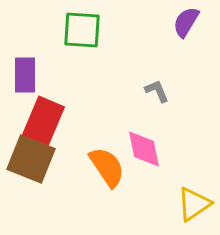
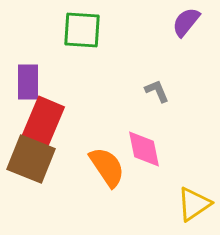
purple semicircle: rotated 8 degrees clockwise
purple rectangle: moved 3 px right, 7 px down
